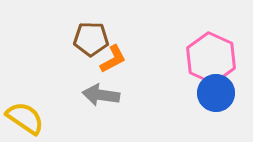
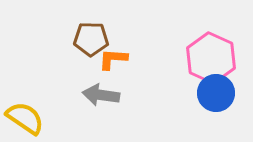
orange L-shape: rotated 148 degrees counterclockwise
